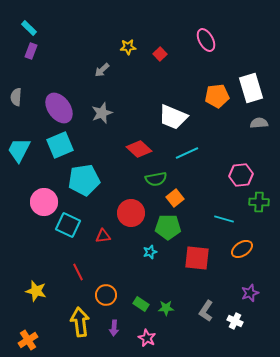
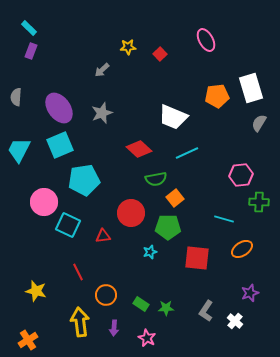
gray semicircle at (259, 123): rotated 54 degrees counterclockwise
white cross at (235, 321): rotated 14 degrees clockwise
